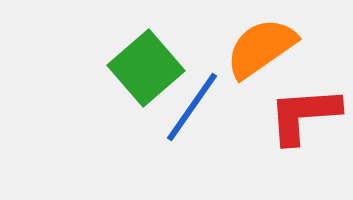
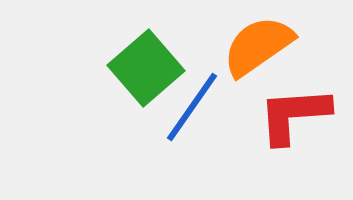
orange semicircle: moved 3 px left, 2 px up
red L-shape: moved 10 px left
